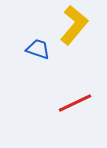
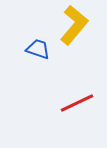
red line: moved 2 px right
